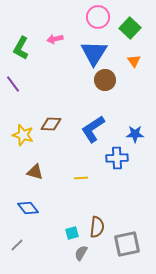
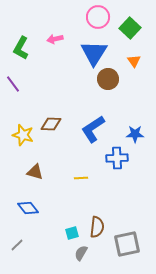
brown circle: moved 3 px right, 1 px up
